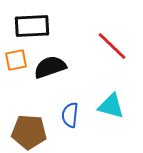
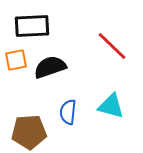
blue semicircle: moved 2 px left, 3 px up
brown pentagon: rotated 8 degrees counterclockwise
